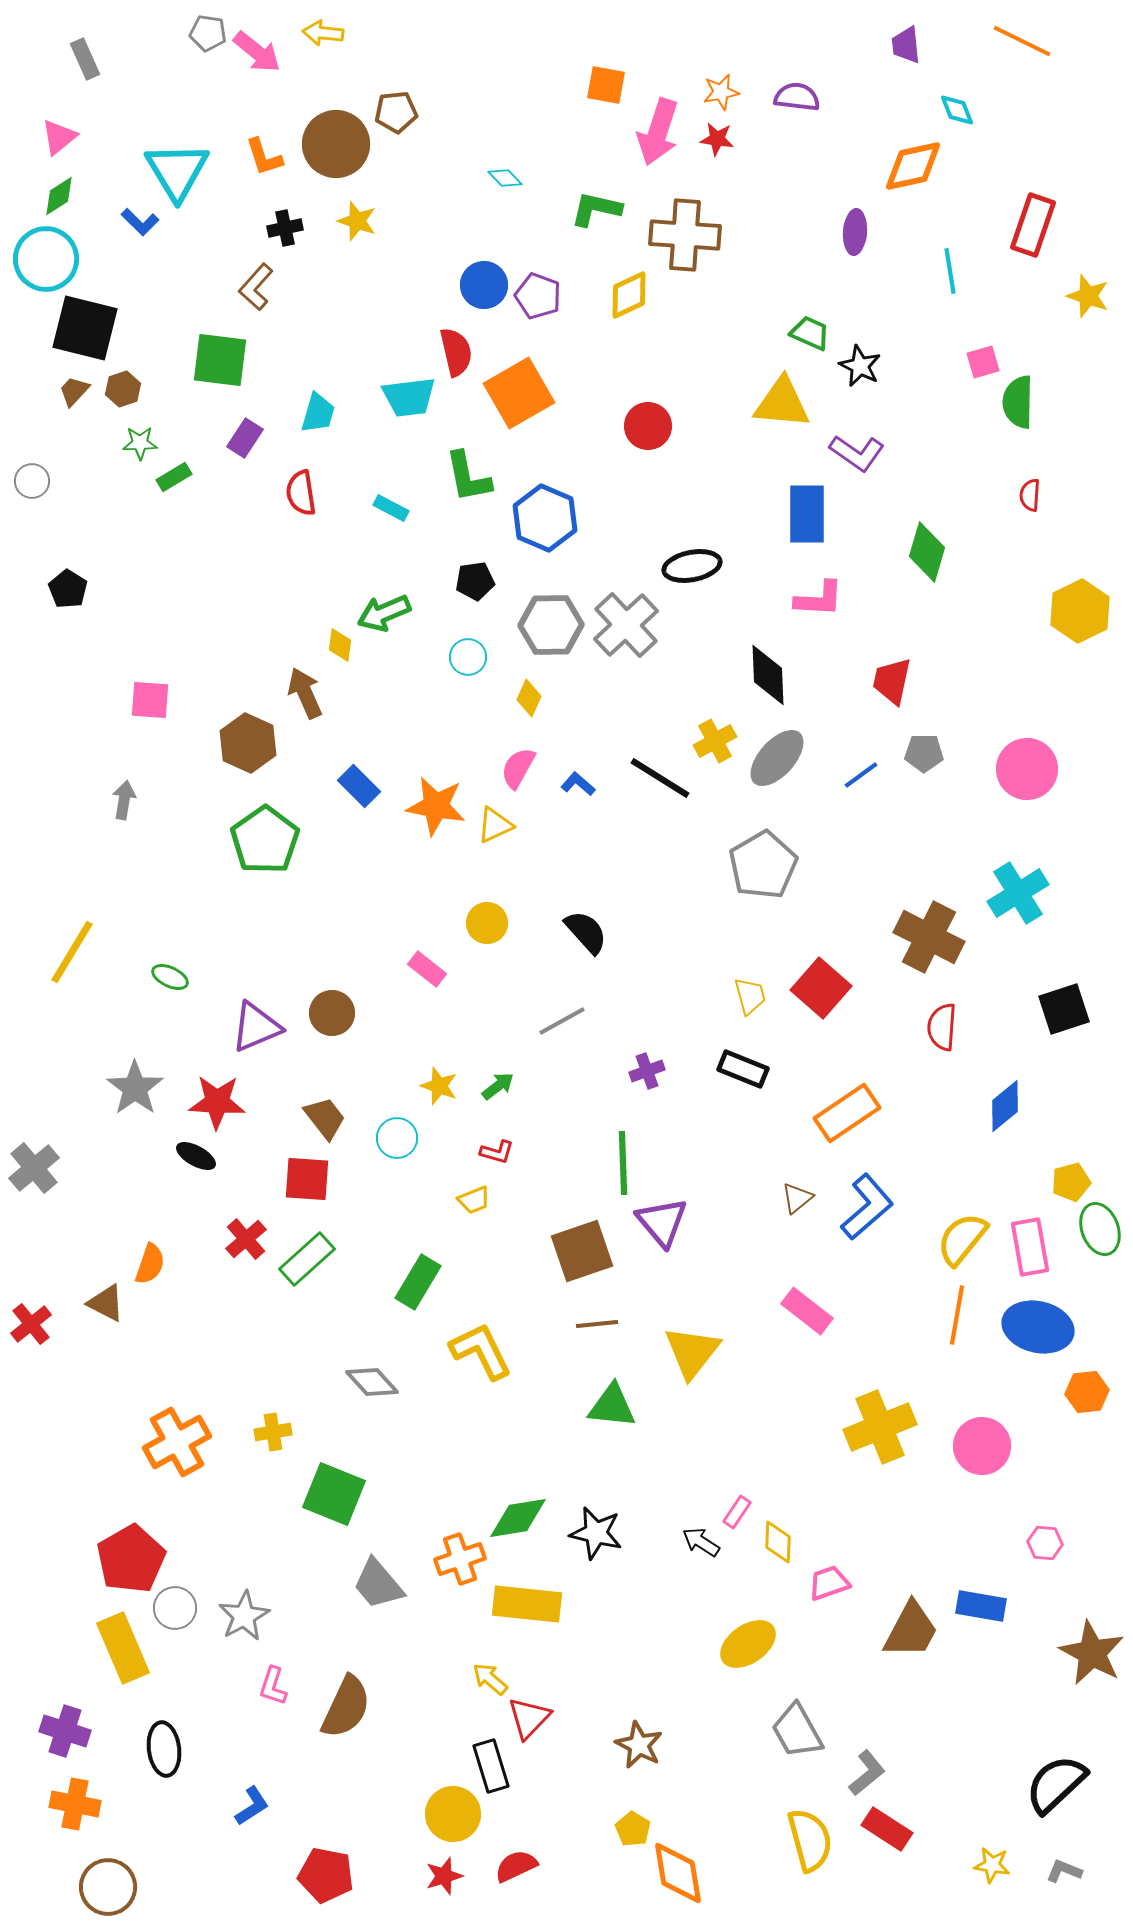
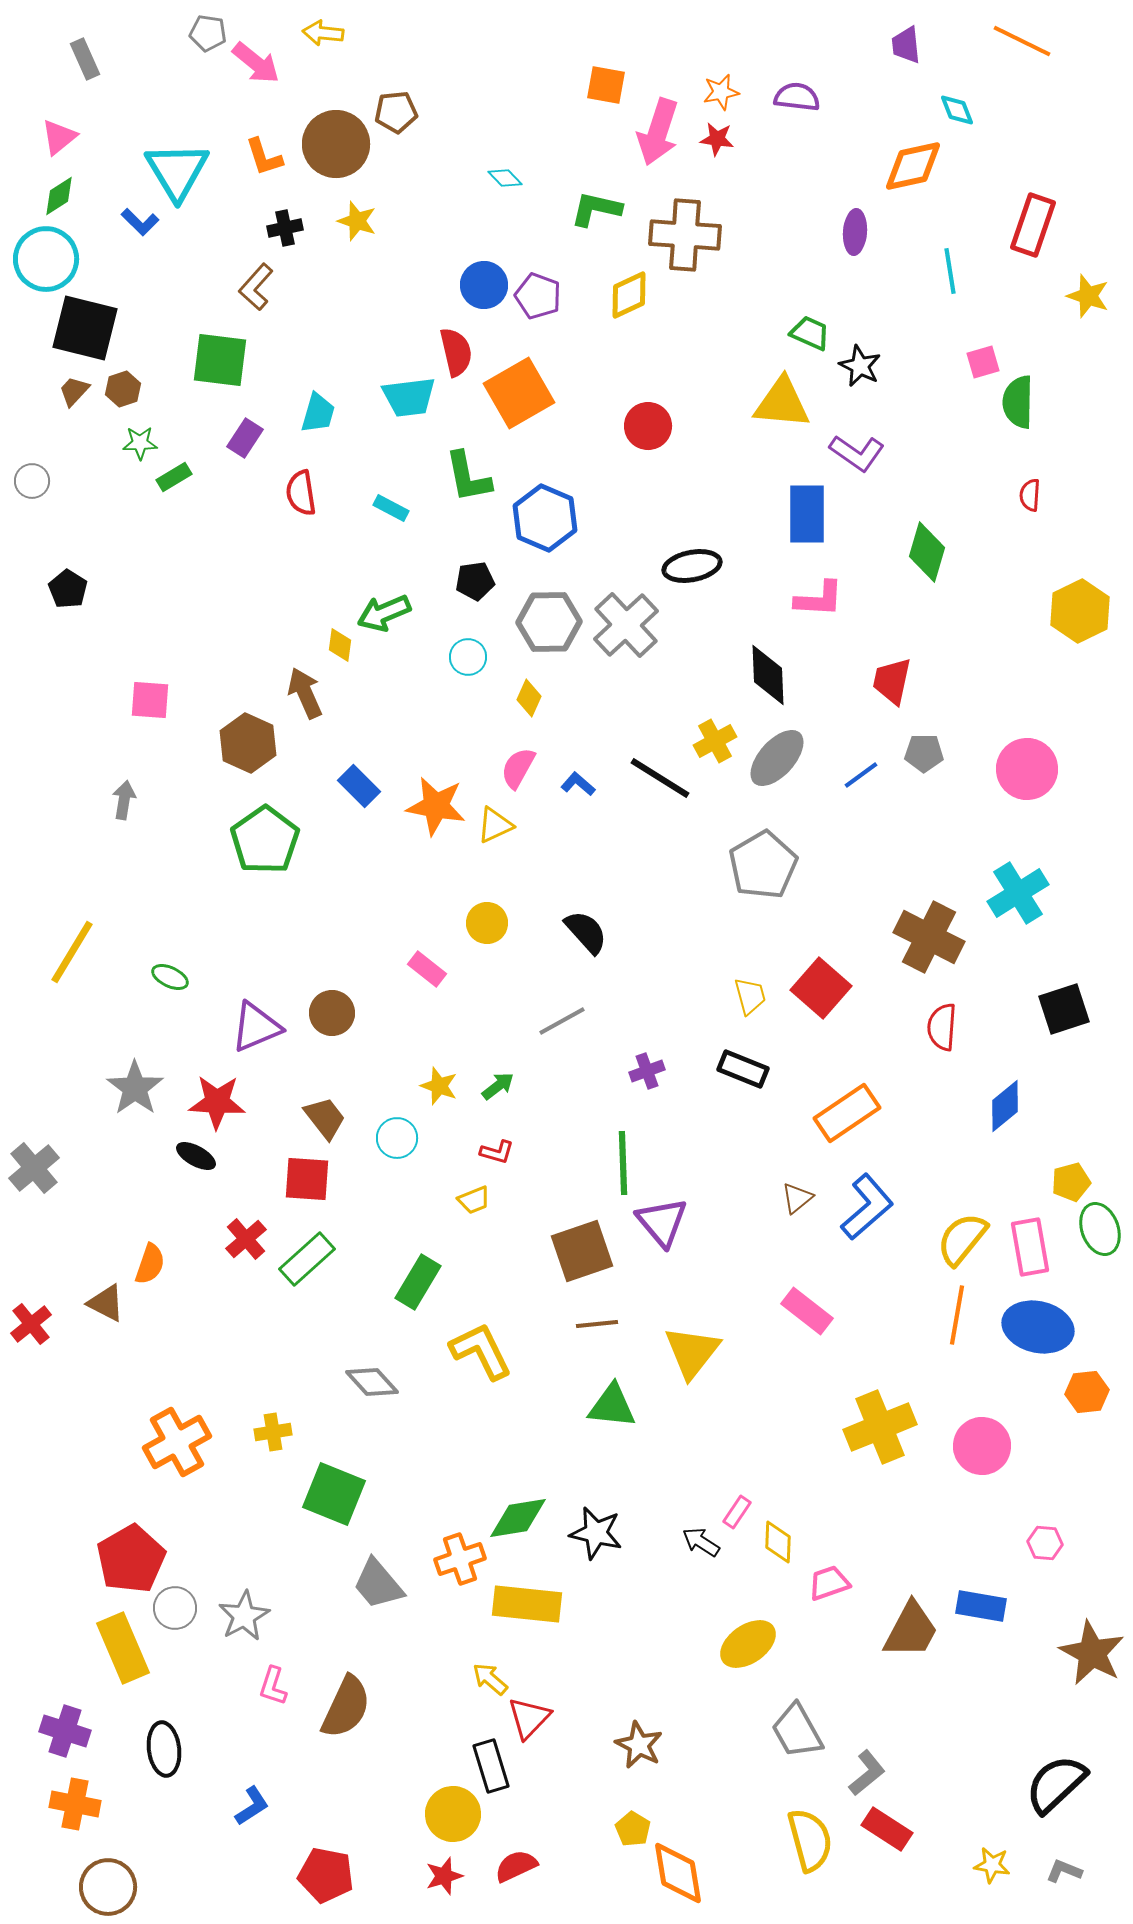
pink arrow at (257, 52): moved 1 px left, 11 px down
gray hexagon at (551, 625): moved 2 px left, 3 px up
